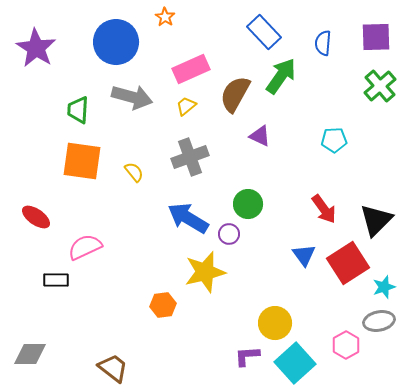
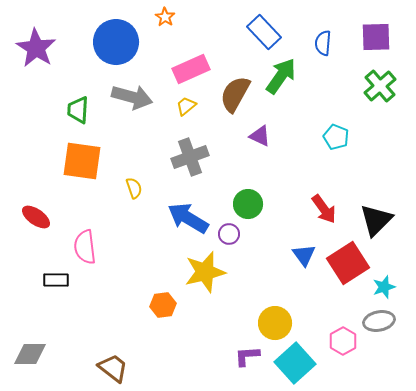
cyan pentagon: moved 2 px right, 3 px up; rotated 25 degrees clockwise
yellow semicircle: moved 16 px down; rotated 20 degrees clockwise
pink semicircle: rotated 72 degrees counterclockwise
pink hexagon: moved 3 px left, 4 px up
